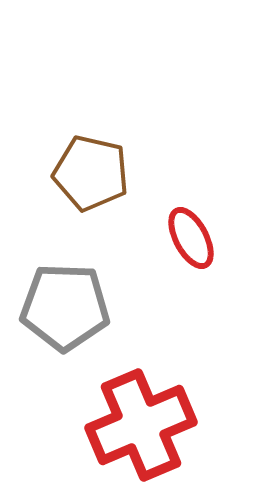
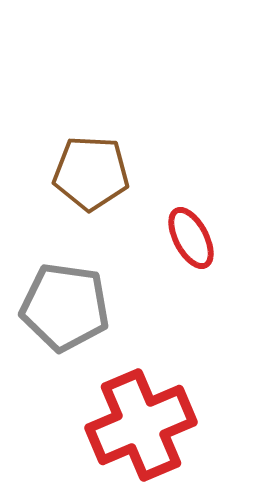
brown pentagon: rotated 10 degrees counterclockwise
gray pentagon: rotated 6 degrees clockwise
